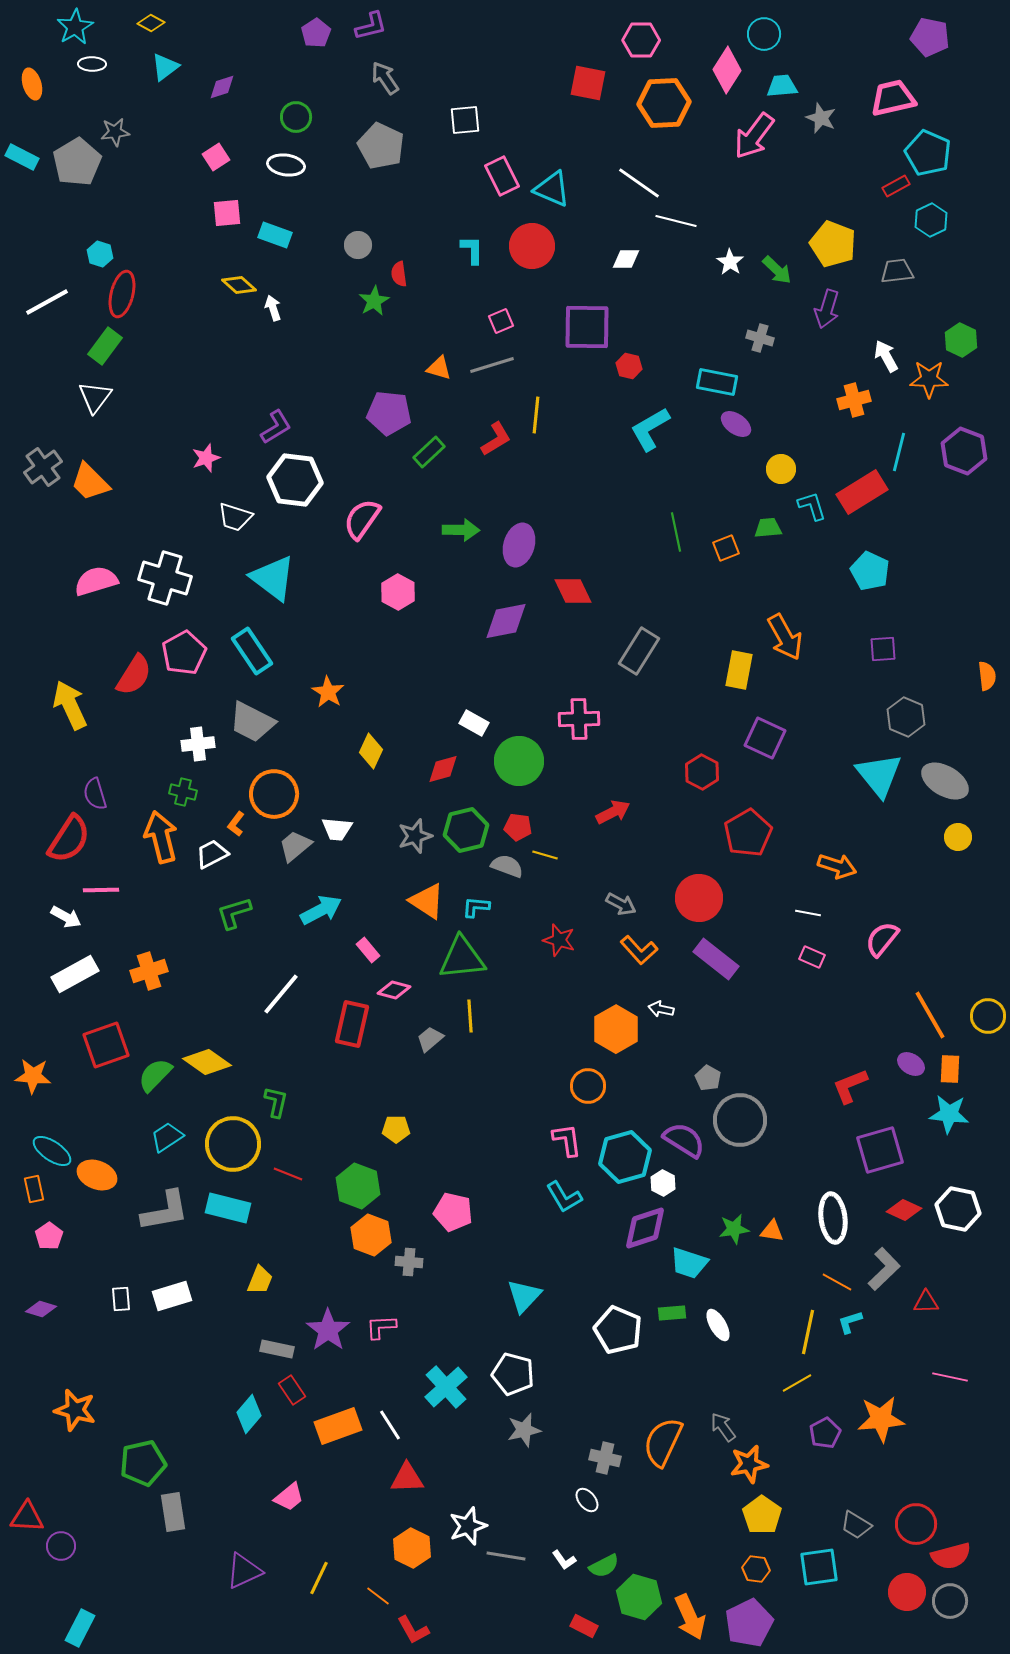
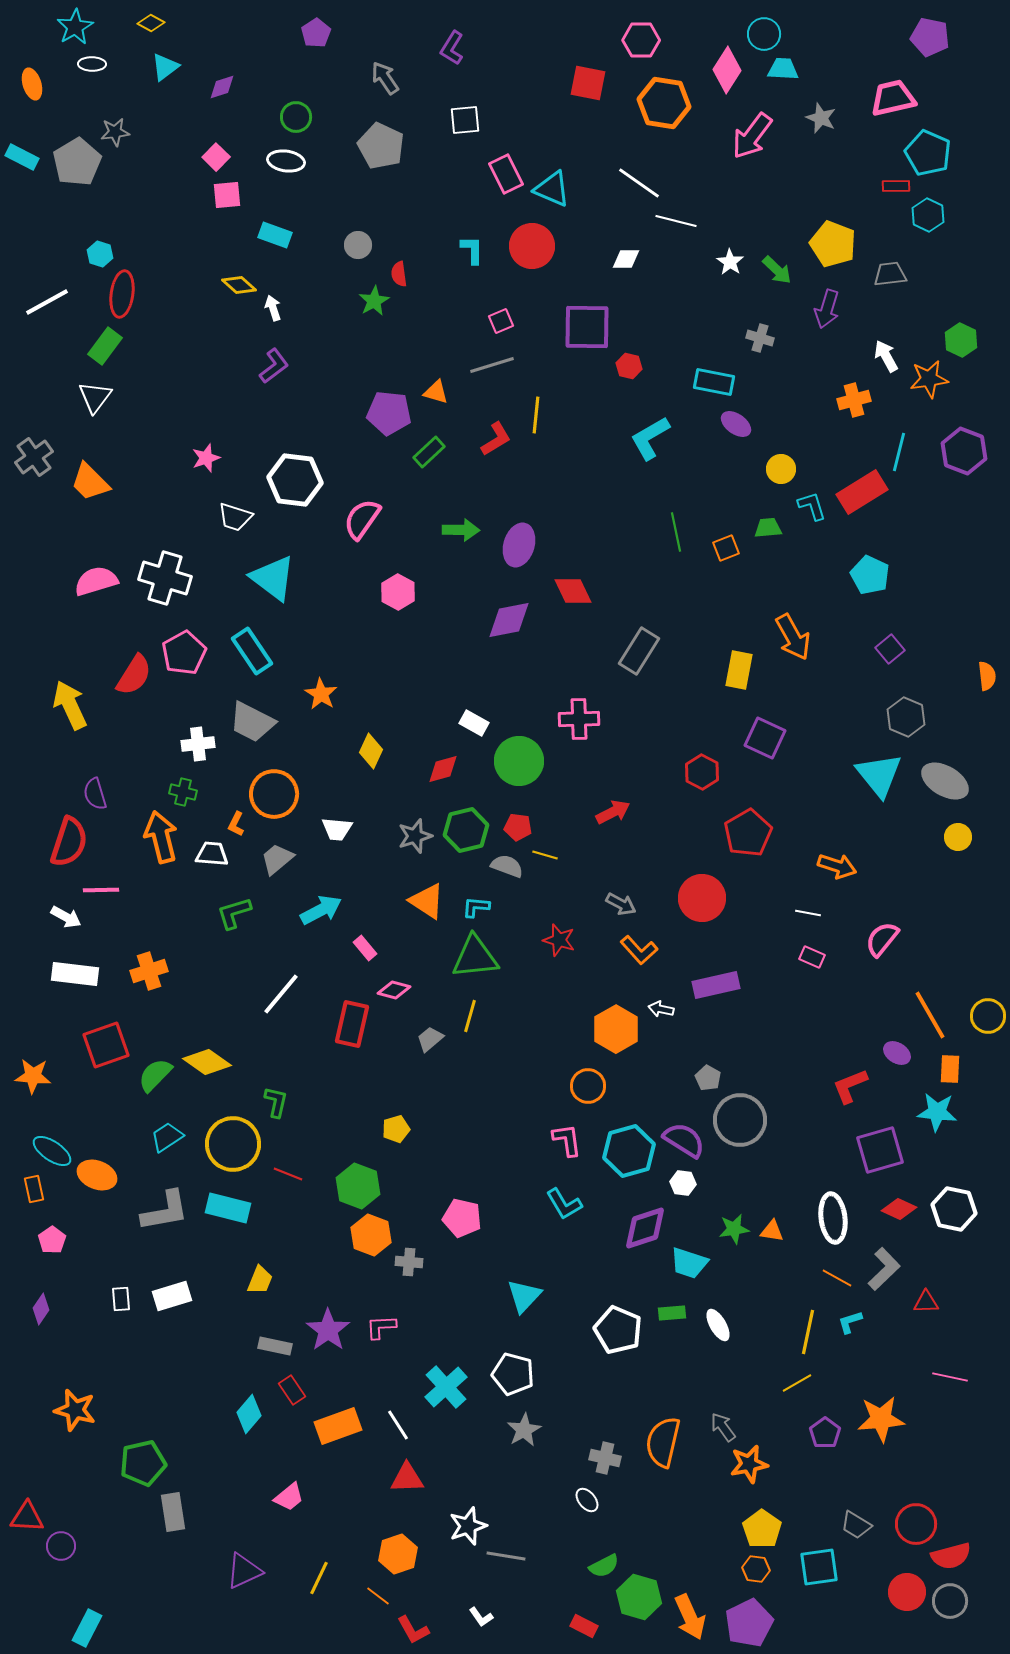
purple L-shape at (371, 26): moved 81 px right, 22 px down; rotated 136 degrees clockwise
cyan trapezoid at (782, 86): moved 1 px right, 17 px up; rotated 8 degrees clockwise
orange hexagon at (664, 103): rotated 12 degrees clockwise
pink arrow at (754, 136): moved 2 px left
pink square at (216, 157): rotated 12 degrees counterclockwise
white ellipse at (286, 165): moved 4 px up
pink rectangle at (502, 176): moved 4 px right, 2 px up
red rectangle at (896, 186): rotated 28 degrees clockwise
pink square at (227, 213): moved 18 px up
cyan hexagon at (931, 220): moved 3 px left, 5 px up; rotated 8 degrees counterclockwise
gray trapezoid at (897, 271): moved 7 px left, 3 px down
red ellipse at (122, 294): rotated 6 degrees counterclockwise
orange triangle at (439, 368): moved 3 px left, 24 px down
orange star at (929, 379): rotated 9 degrees counterclockwise
cyan rectangle at (717, 382): moved 3 px left
purple L-shape at (276, 427): moved 2 px left, 61 px up; rotated 6 degrees counterclockwise
cyan L-shape at (650, 429): moved 9 px down
gray cross at (43, 467): moved 9 px left, 10 px up
cyan pentagon at (870, 571): moved 4 px down
purple diamond at (506, 621): moved 3 px right, 1 px up
orange arrow at (785, 637): moved 8 px right
purple square at (883, 649): moved 7 px right; rotated 36 degrees counterclockwise
orange star at (328, 692): moved 7 px left, 2 px down
orange L-shape at (236, 824): rotated 10 degrees counterclockwise
red semicircle at (69, 839): moved 3 px down; rotated 15 degrees counterclockwise
gray trapezoid at (295, 846): moved 18 px left, 13 px down
white trapezoid at (212, 854): rotated 32 degrees clockwise
red circle at (699, 898): moved 3 px right
pink rectangle at (368, 950): moved 3 px left, 2 px up
green triangle at (462, 958): moved 13 px right, 1 px up
purple rectangle at (716, 959): moved 26 px down; rotated 51 degrees counterclockwise
white rectangle at (75, 974): rotated 36 degrees clockwise
yellow line at (470, 1016): rotated 20 degrees clockwise
purple ellipse at (911, 1064): moved 14 px left, 11 px up
cyan star at (949, 1114): moved 12 px left, 2 px up
yellow pentagon at (396, 1129): rotated 16 degrees counterclockwise
cyan hexagon at (625, 1157): moved 4 px right, 6 px up
white hexagon at (663, 1183): moved 20 px right; rotated 20 degrees counterclockwise
cyan L-shape at (564, 1197): moved 7 px down
white hexagon at (958, 1209): moved 4 px left
red diamond at (904, 1210): moved 5 px left, 1 px up
pink pentagon at (453, 1212): moved 9 px right, 6 px down
pink pentagon at (49, 1236): moved 3 px right, 4 px down
orange line at (837, 1282): moved 4 px up
purple diamond at (41, 1309): rotated 72 degrees counterclockwise
gray rectangle at (277, 1349): moved 2 px left, 3 px up
white line at (390, 1425): moved 8 px right
gray star at (524, 1430): rotated 16 degrees counterclockwise
purple pentagon at (825, 1433): rotated 8 degrees counterclockwise
orange semicircle at (663, 1442): rotated 12 degrees counterclockwise
yellow pentagon at (762, 1515): moved 14 px down
orange hexagon at (412, 1548): moved 14 px left, 6 px down; rotated 15 degrees clockwise
white L-shape at (564, 1560): moved 83 px left, 57 px down
cyan rectangle at (80, 1628): moved 7 px right
